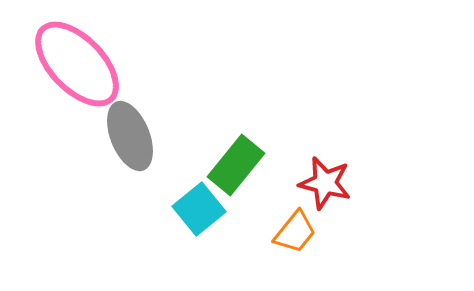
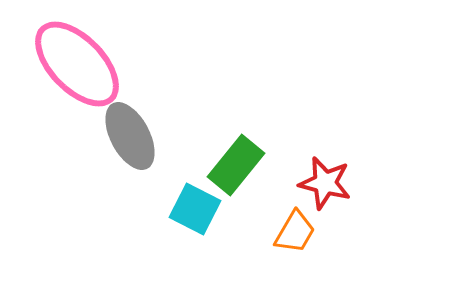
gray ellipse: rotated 6 degrees counterclockwise
cyan square: moved 4 px left; rotated 24 degrees counterclockwise
orange trapezoid: rotated 9 degrees counterclockwise
